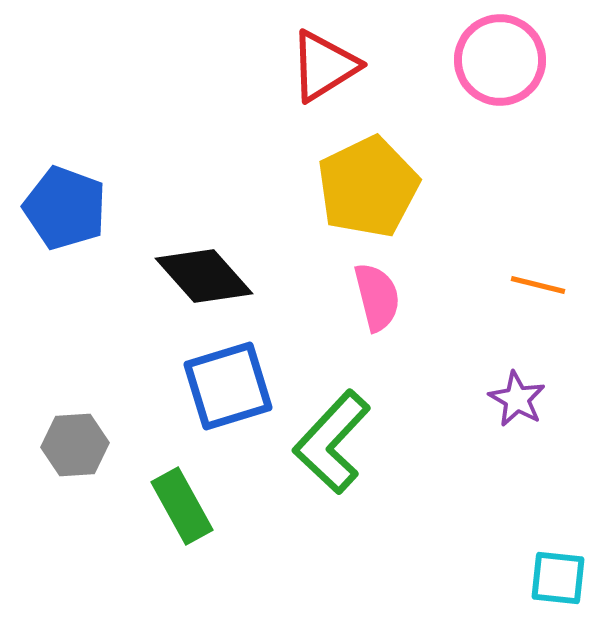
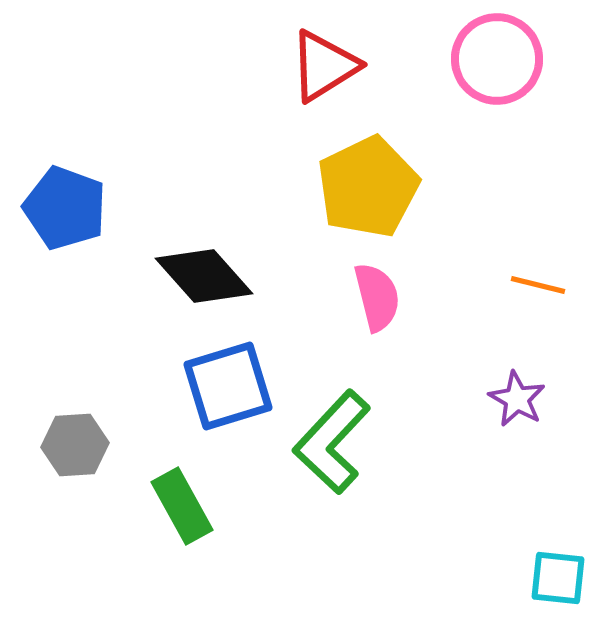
pink circle: moved 3 px left, 1 px up
